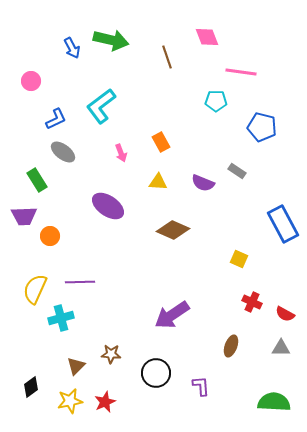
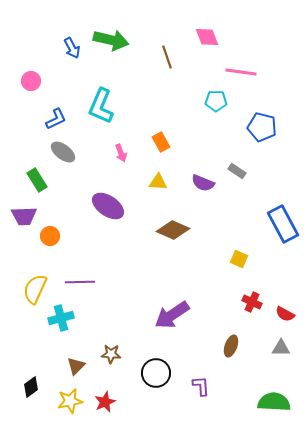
cyan L-shape: rotated 30 degrees counterclockwise
